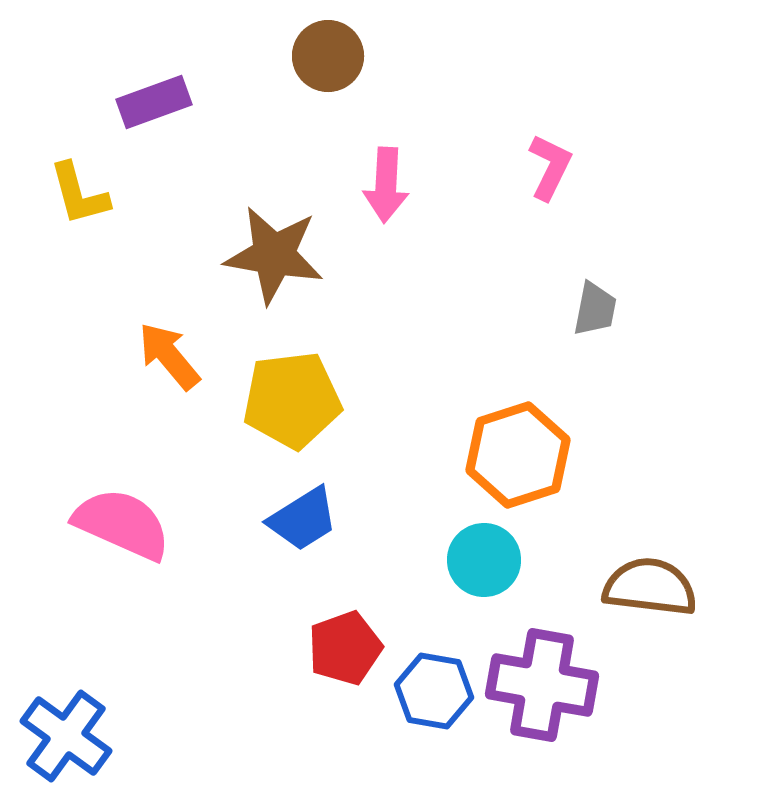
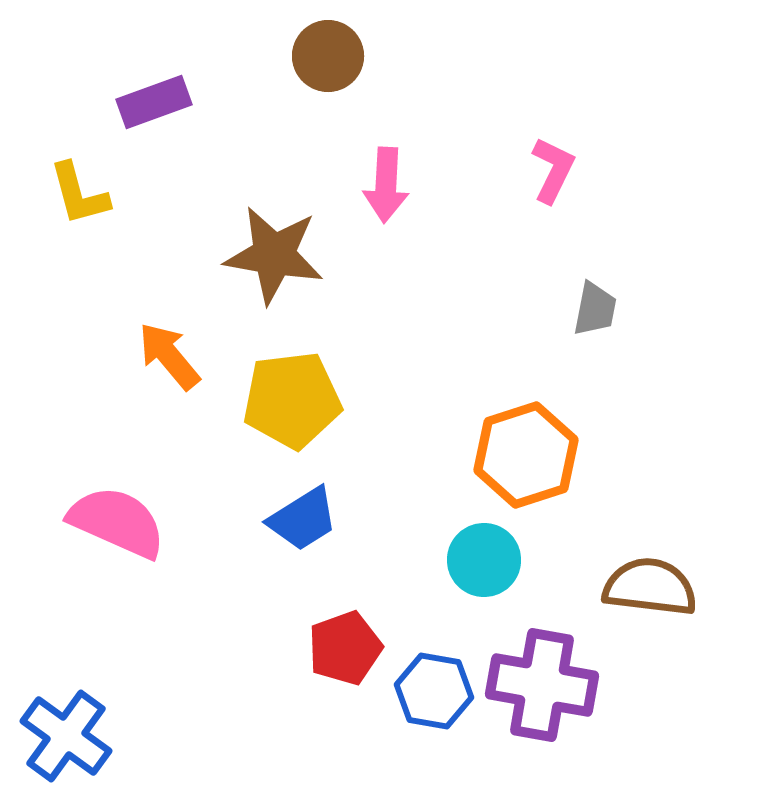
pink L-shape: moved 3 px right, 3 px down
orange hexagon: moved 8 px right
pink semicircle: moved 5 px left, 2 px up
